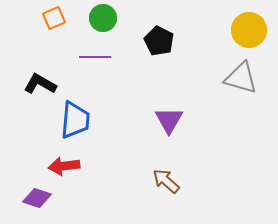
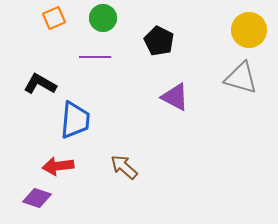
purple triangle: moved 6 px right, 23 px up; rotated 32 degrees counterclockwise
red arrow: moved 6 px left
brown arrow: moved 42 px left, 14 px up
